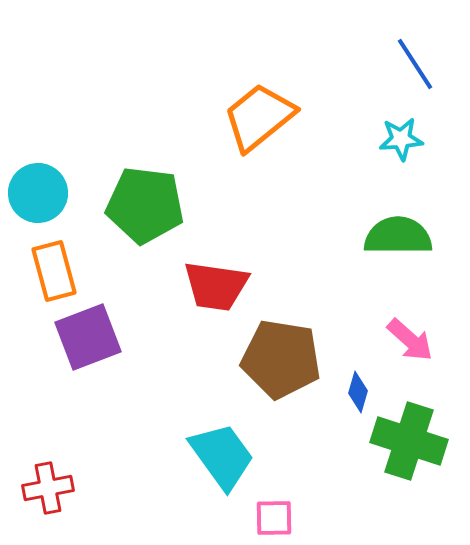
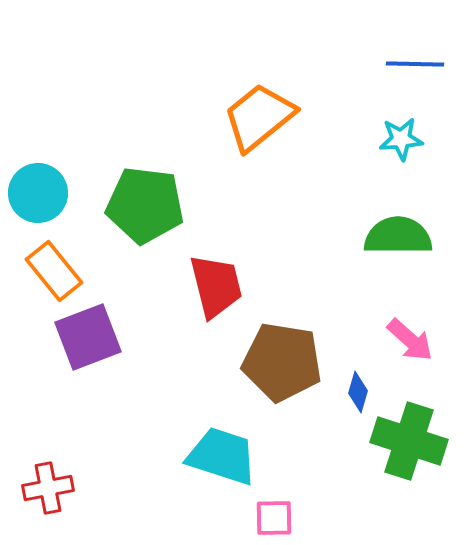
blue line: rotated 56 degrees counterclockwise
orange rectangle: rotated 24 degrees counterclockwise
red trapezoid: rotated 112 degrees counterclockwise
brown pentagon: moved 1 px right, 3 px down
cyan trapezoid: rotated 36 degrees counterclockwise
